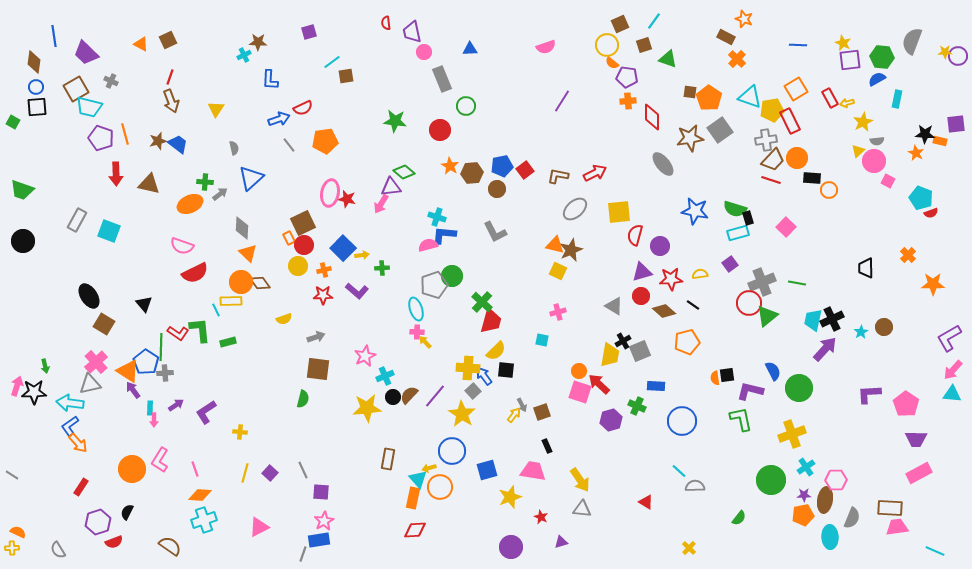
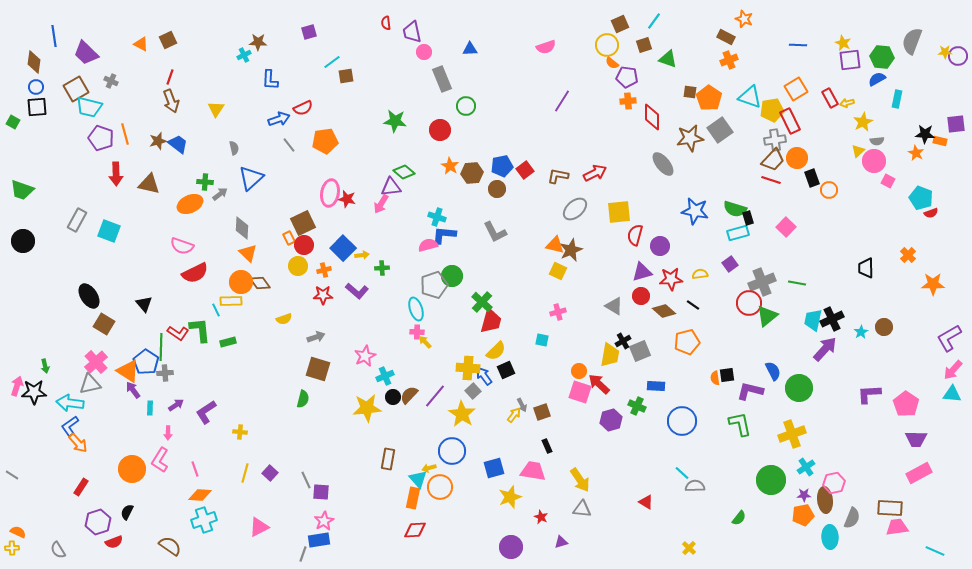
orange cross at (737, 59): moved 8 px left, 1 px down; rotated 24 degrees clockwise
gray cross at (766, 140): moved 9 px right
black rectangle at (812, 178): rotated 66 degrees clockwise
brown square at (318, 369): rotated 10 degrees clockwise
black square at (506, 370): rotated 30 degrees counterclockwise
green L-shape at (741, 419): moved 1 px left, 5 px down
pink arrow at (154, 420): moved 14 px right, 13 px down
gray line at (303, 470): moved 3 px right, 10 px down
blue square at (487, 470): moved 7 px right, 2 px up
cyan line at (679, 471): moved 3 px right, 2 px down
pink hexagon at (836, 480): moved 2 px left, 3 px down; rotated 10 degrees counterclockwise
brown ellipse at (825, 500): rotated 15 degrees counterclockwise
